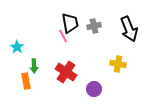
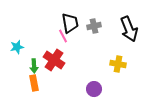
cyan star: rotated 24 degrees clockwise
red cross: moved 12 px left, 12 px up
orange rectangle: moved 8 px right, 2 px down
